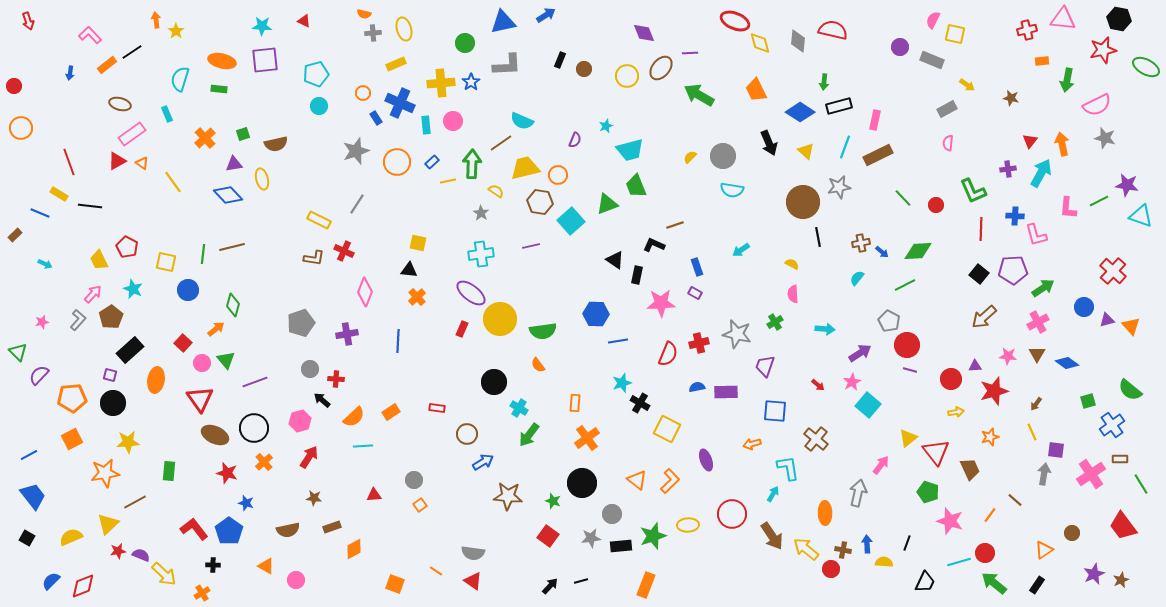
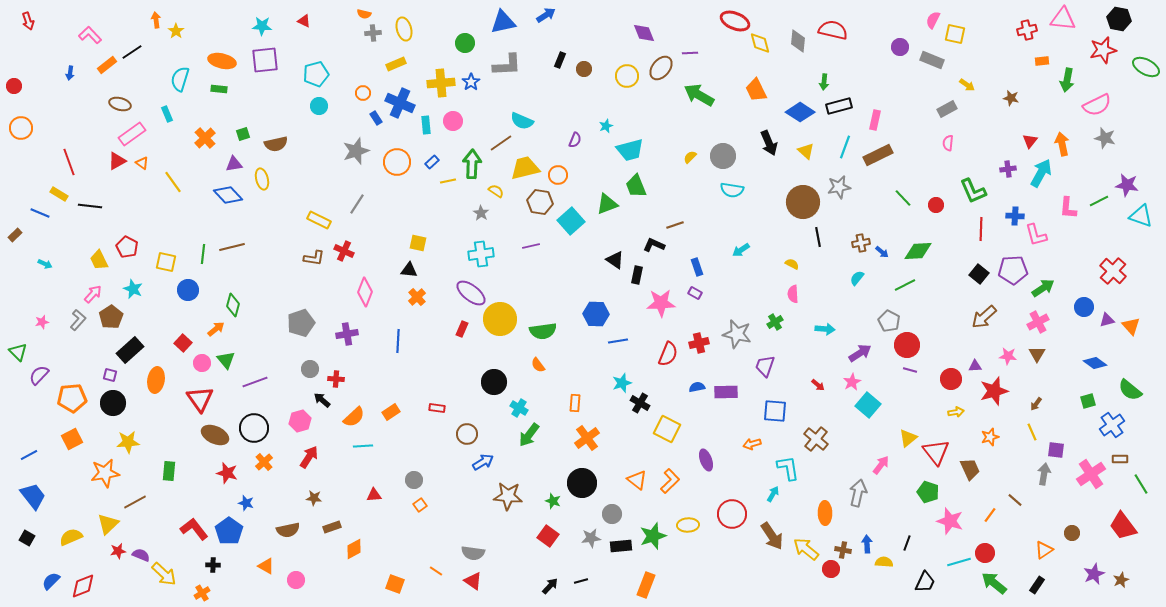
blue diamond at (1067, 363): moved 28 px right
